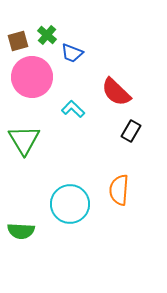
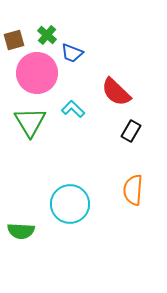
brown square: moved 4 px left, 1 px up
pink circle: moved 5 px right, 4 px up
green triangle: moved 6 px right, 18 px up
orange semicircle: moved 14 px right
